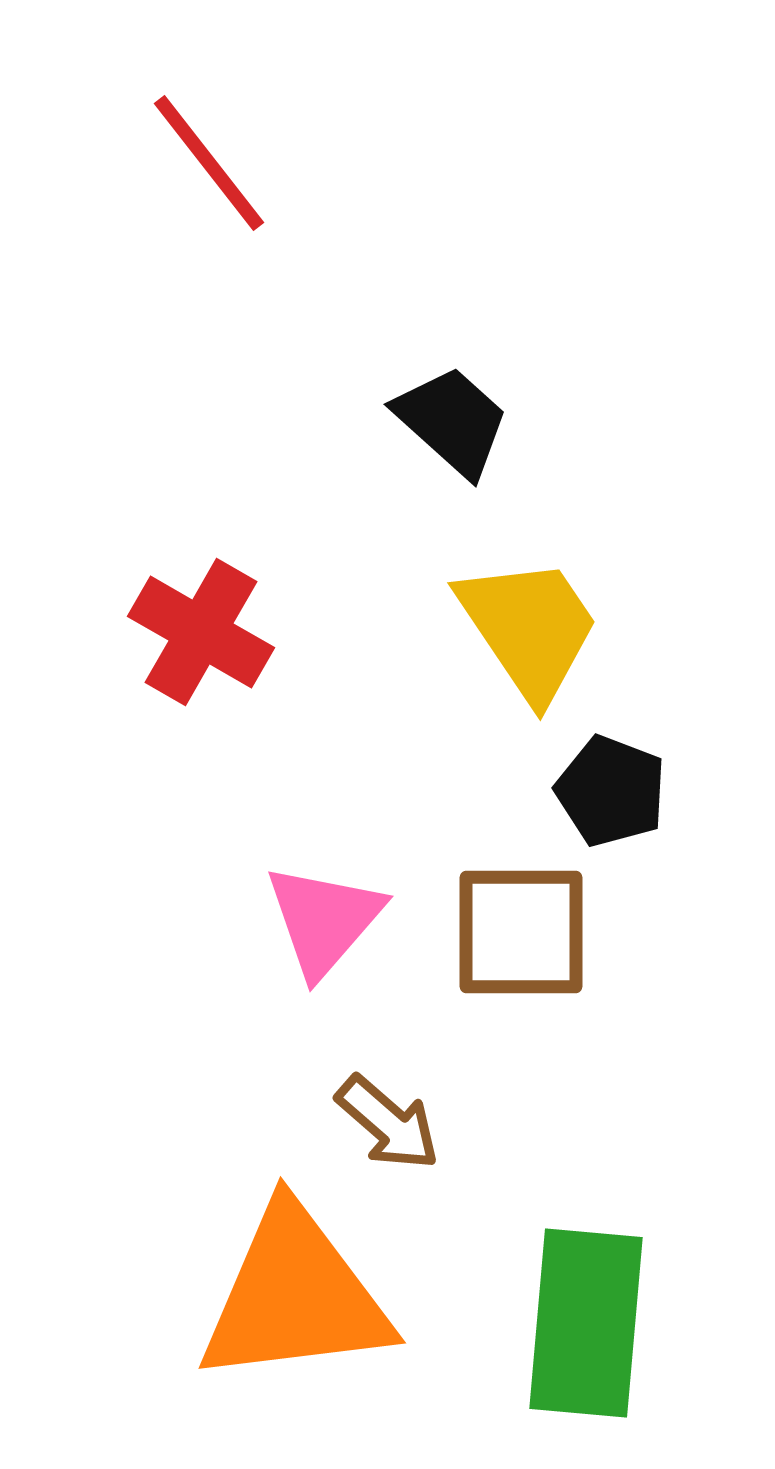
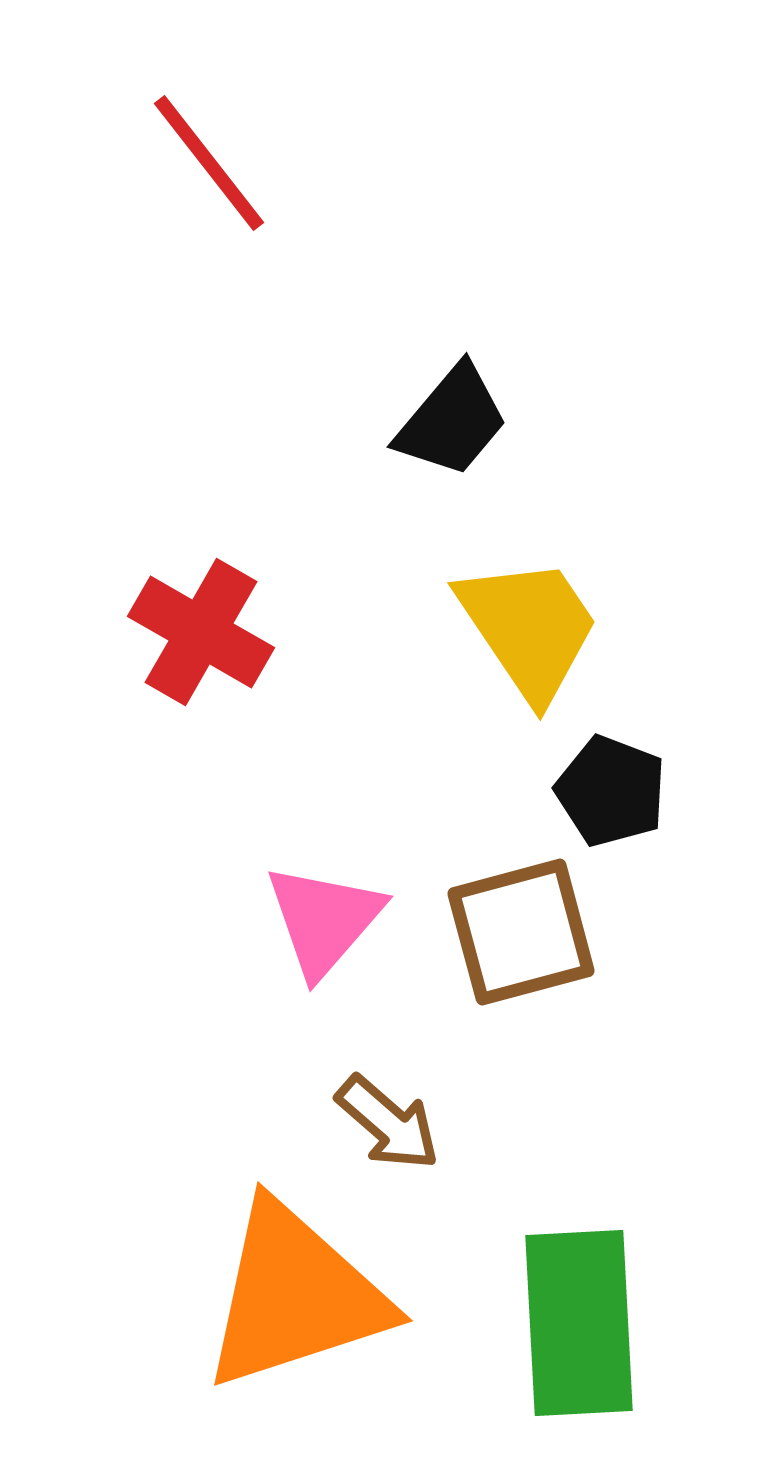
black trapezoid: rotated 88 degrees clockwise
brown square: rotated 15 degrees counterclockwise
orange triangle: rotated 11 degrees counterclockwise
green rectangle: moved 7 px left; rotated 8 degrees counterclockwise
